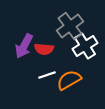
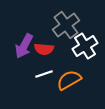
gray cross: moved 4 px left, 1 px up
white line: moved 3 px left, 1 px up
